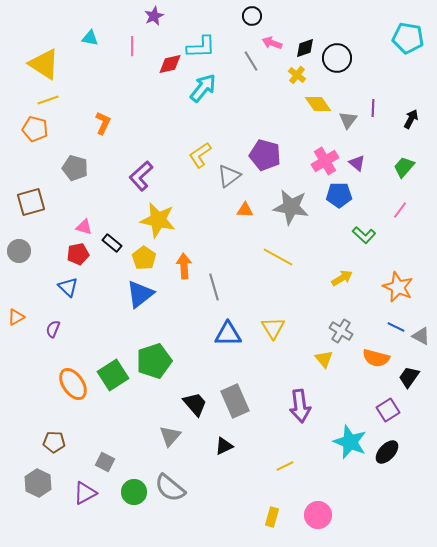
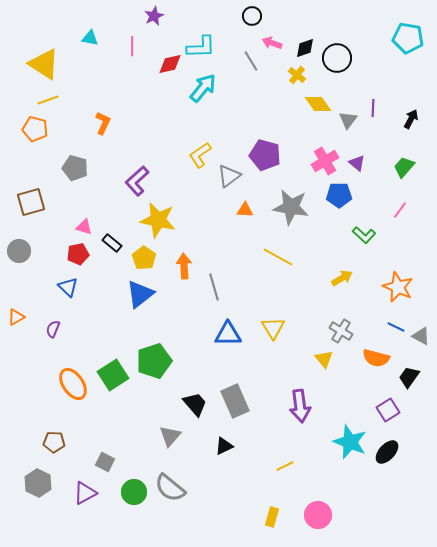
purple L-shape at (141, 176): moved 4 px left, 5 px down
